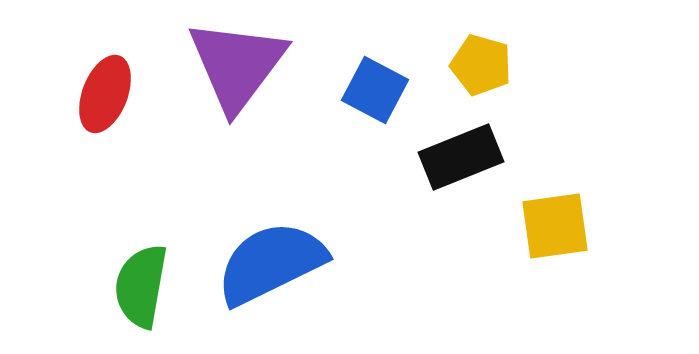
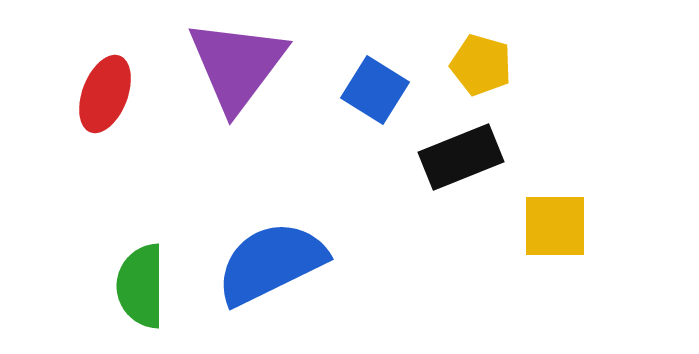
blue square: rotated 4 degrees clockwise
yellow square: rotated 8 degrees clockwise
green semicircle: rotated 10 degrees counterclockwise
